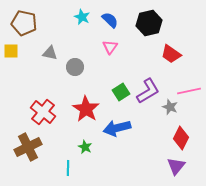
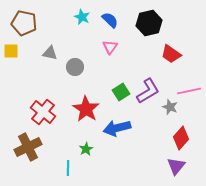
red diamond: rotated 15 degrees clockwise
green star: moved 1 px right, 2 px down; rotated 16 degrees clockwise
